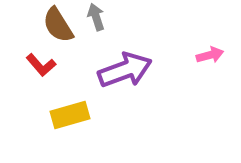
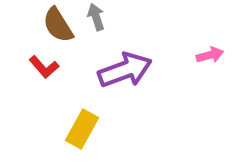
red L-shape: moved 3 px right, 2 px down
yellow rectangle: moved 12 px right, 14 px down; rotated 45 degrees counterclockwise
